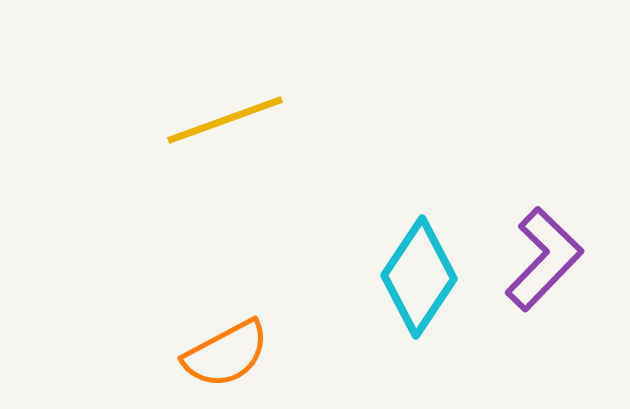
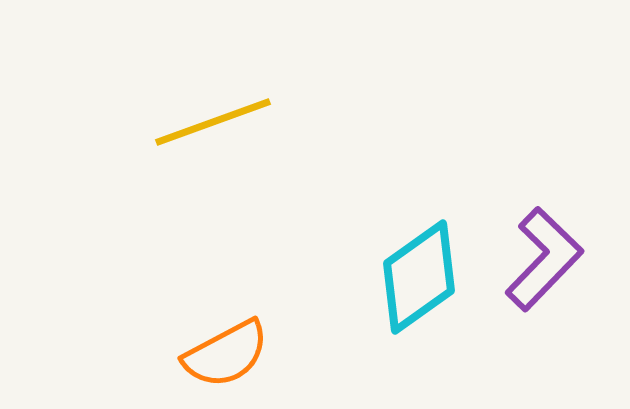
yellow line: moved 12 px left, 2 px down
cyan diamond: rotated 21 degrees clockwise
